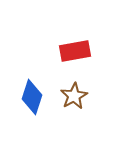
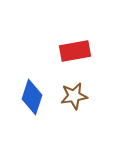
brown star: rotated 20 degrees clockwise
